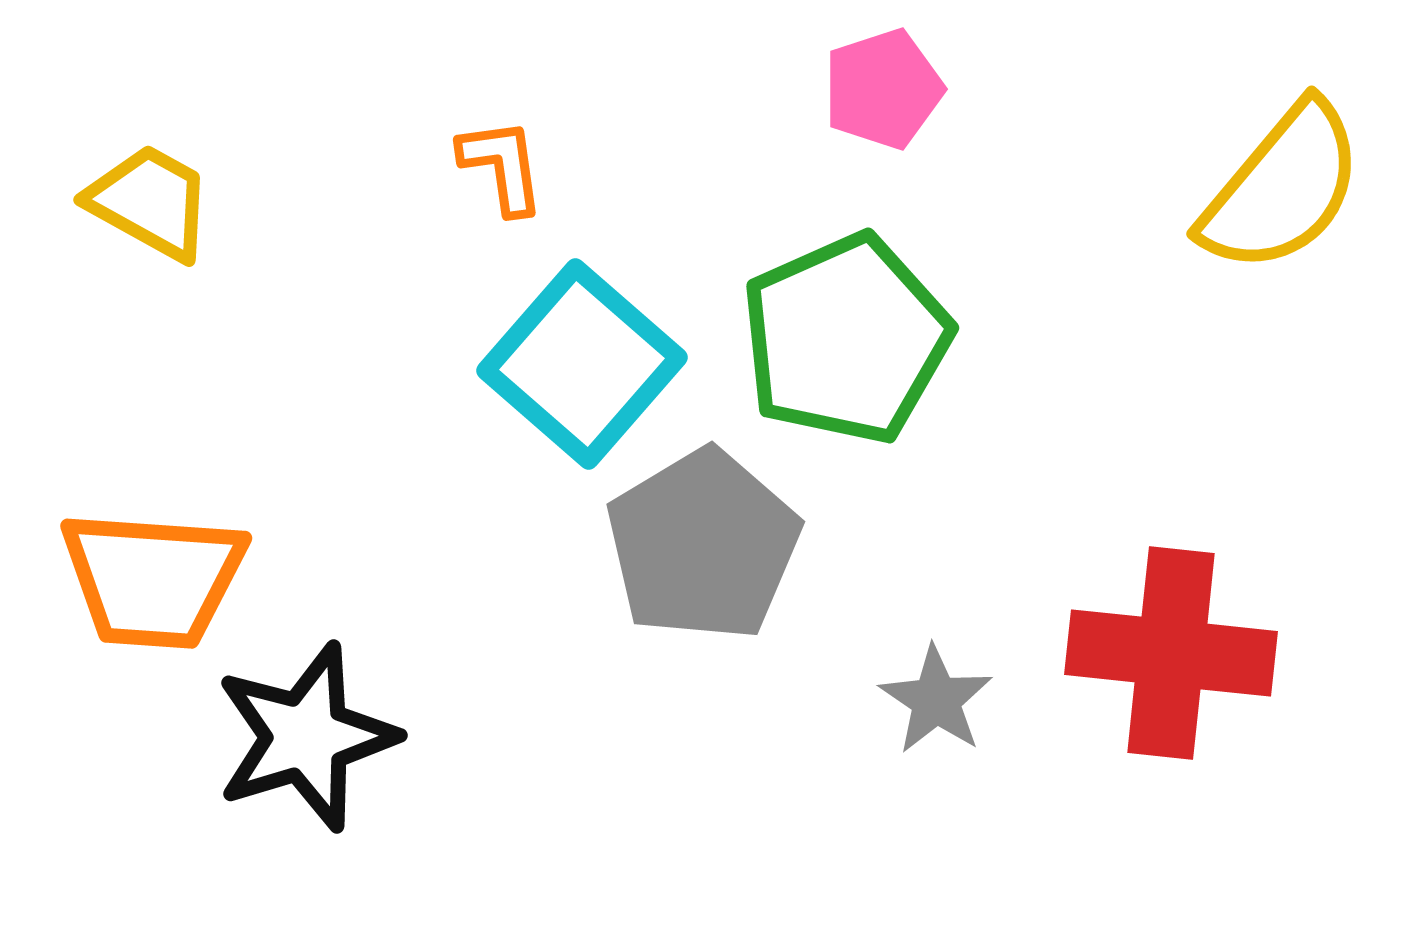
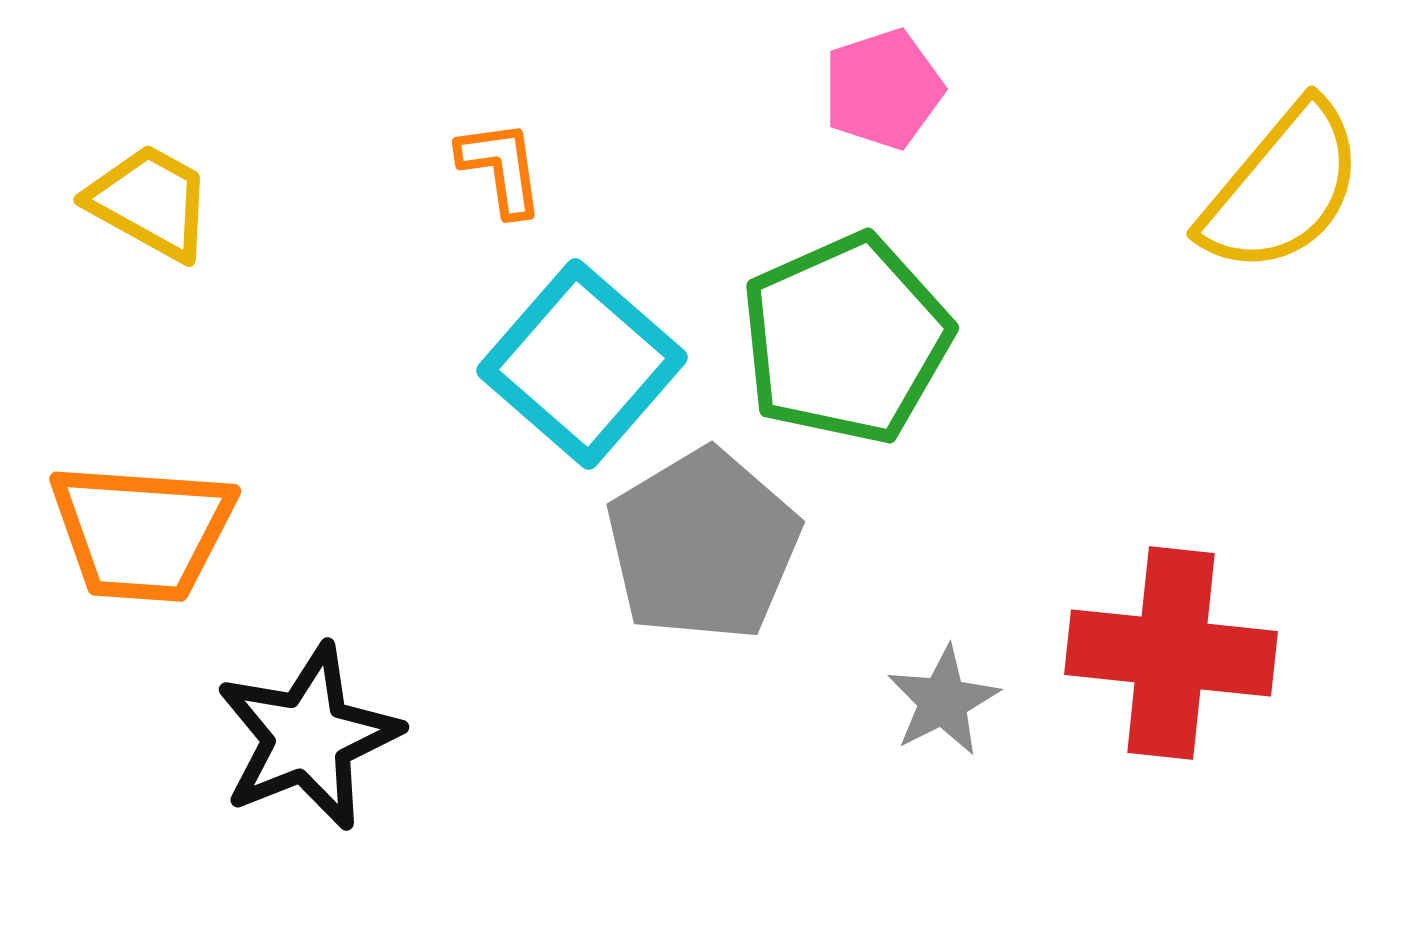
orange L-shape: moved 1 px left, 2 px down
orange trapezoid: moved 11 px left, 47 px up
gray star: moved 7 px right, 1 px down; rotated 11 degrees clockwise
black star: moved 2 px right; rotated 5 degrees counterclockwise
